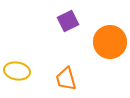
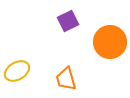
yellow ellipse: rotated 40 degrees counterclockwise
